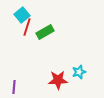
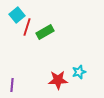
cyan square: moved 5 px left
purple line: moved 2 px left, 2 px up
